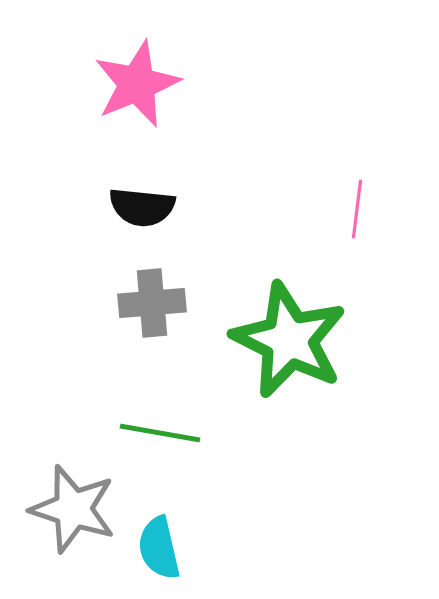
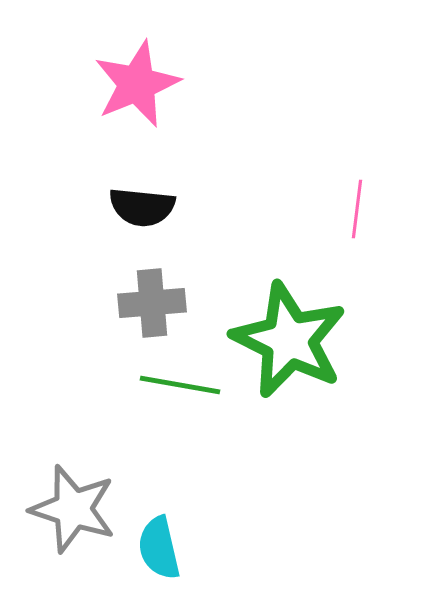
green line: moved 20 px right, 48 px up
